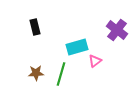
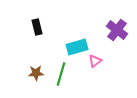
black rectangle: moved 2 px right
